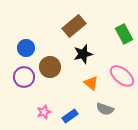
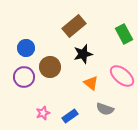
pink star: moved 1 px left, 1 px down
